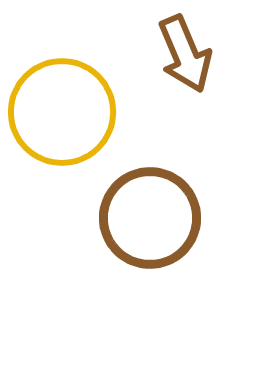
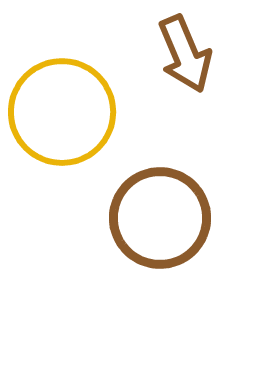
brown circle: moved 10 px right
